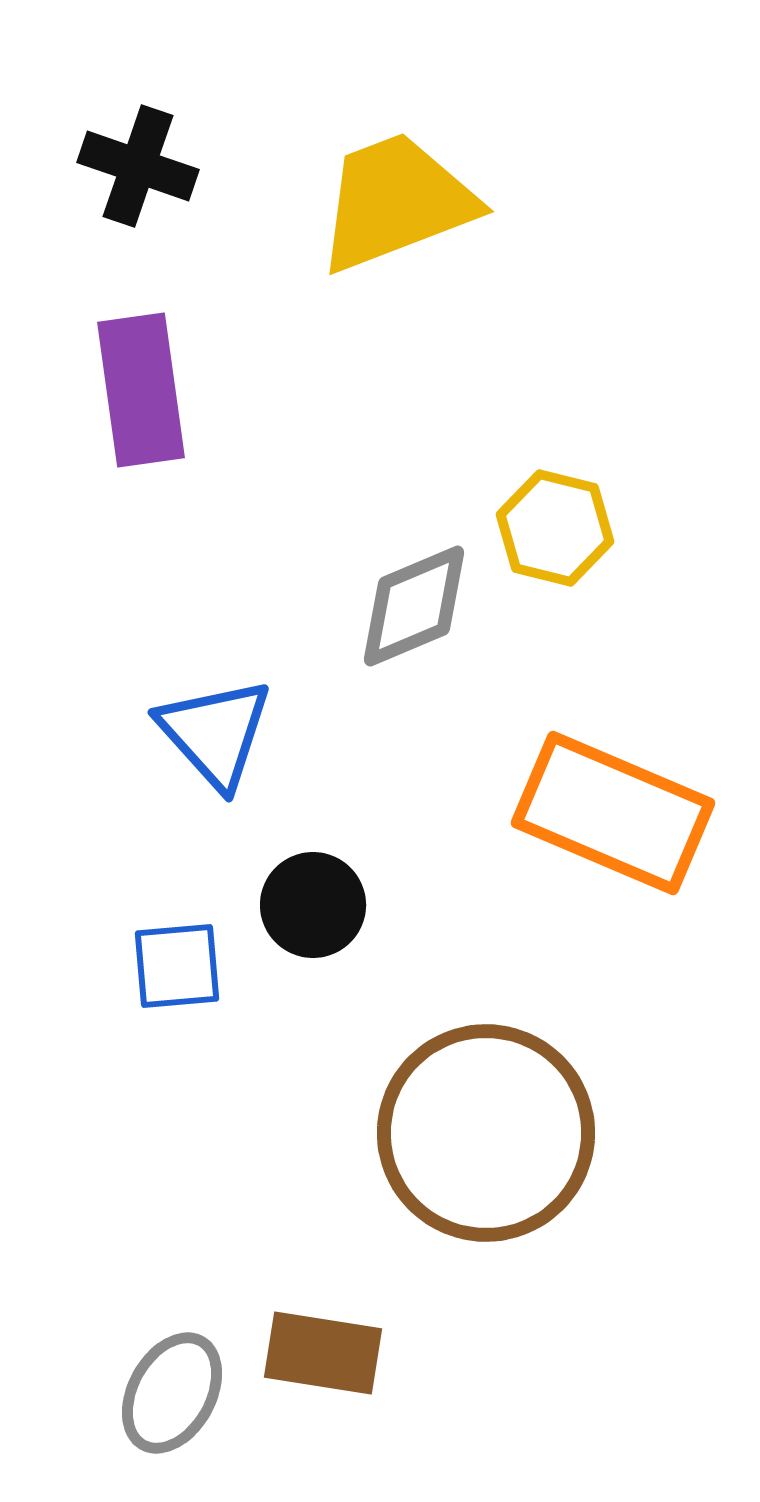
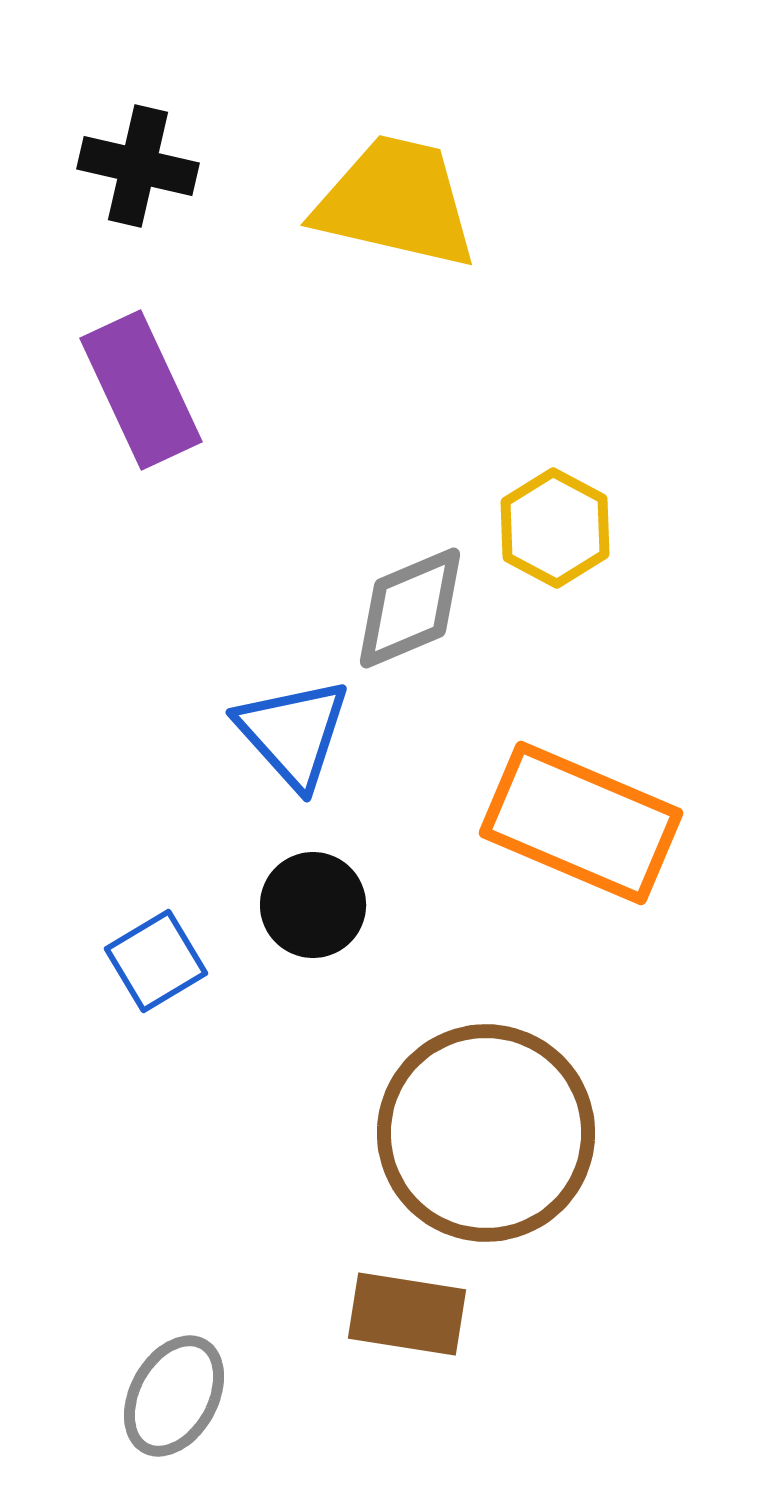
black cross: rotated 6 degrees counterclockwise
yellow trapezoid: rotated 34 degrees clockwise
purple rectangle: rotated 17 degrees counterclockwise
yellow hexagon: rotated 14 degrees clockwise
gray diamond: moved 4 px left, 2 px down
blue triangle: moved 78 px right
orange rectangle: moved 32 px left, 10 px down
blue square: moved 21 px left, 5 px up; rotated 26 degrees counterclockwise
brown rectangle: moved 84 px right, 39 px up
gray ellipse: moved 2 px right, 3 px down
